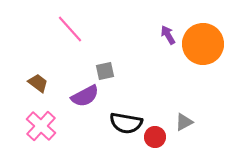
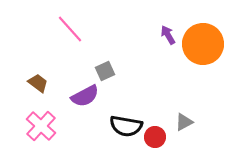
gray square: rotated 12 degrees counterclockwise
black semicircle: moved 3 px down
